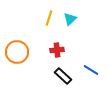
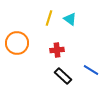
cyan triangle: rotated 40 degrees counterclockwise
orange circle: moved 9 px up
